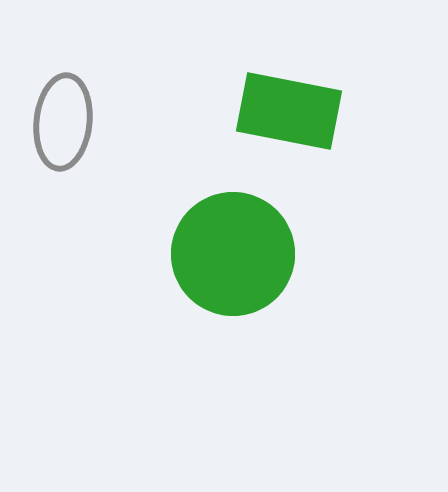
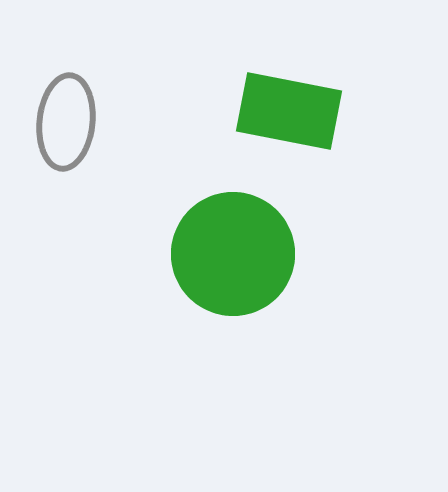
gray ellipse: moved 3 px right
